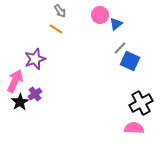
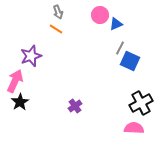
gray arrow: moved 2 px left, 1 px down; rotated 16 degrees clockwise
blue triangle: rotated 16 degrees clockwise
gray line: rotated 16 degrees counterclockwise
purple star: moved 4 px left, 3 px up
purple cross: moved 40 px right, 12 px down
